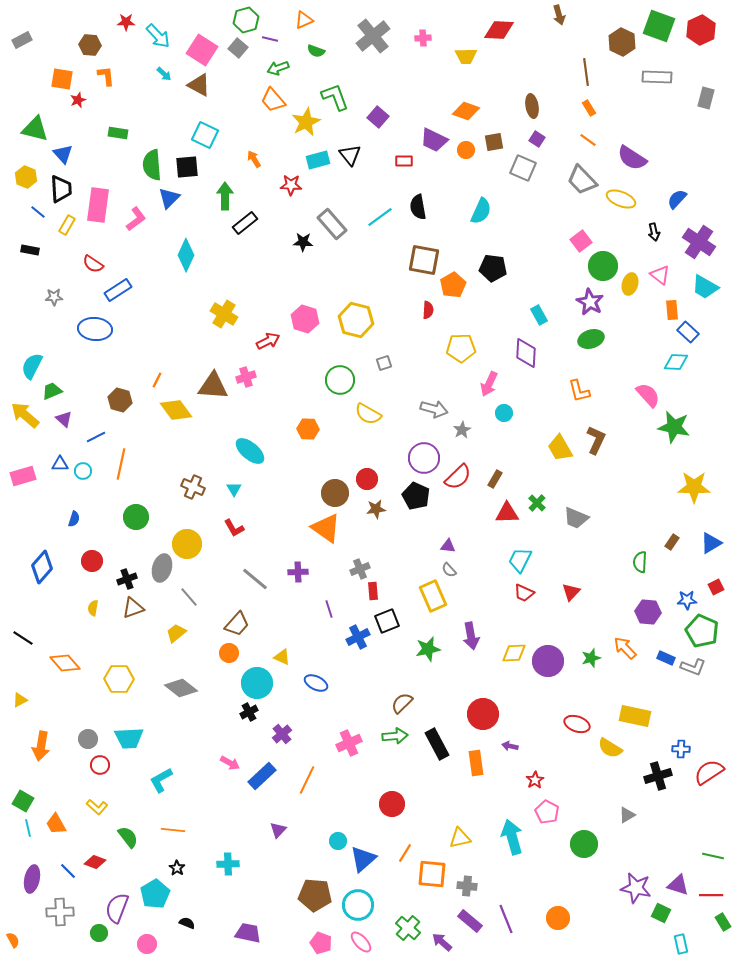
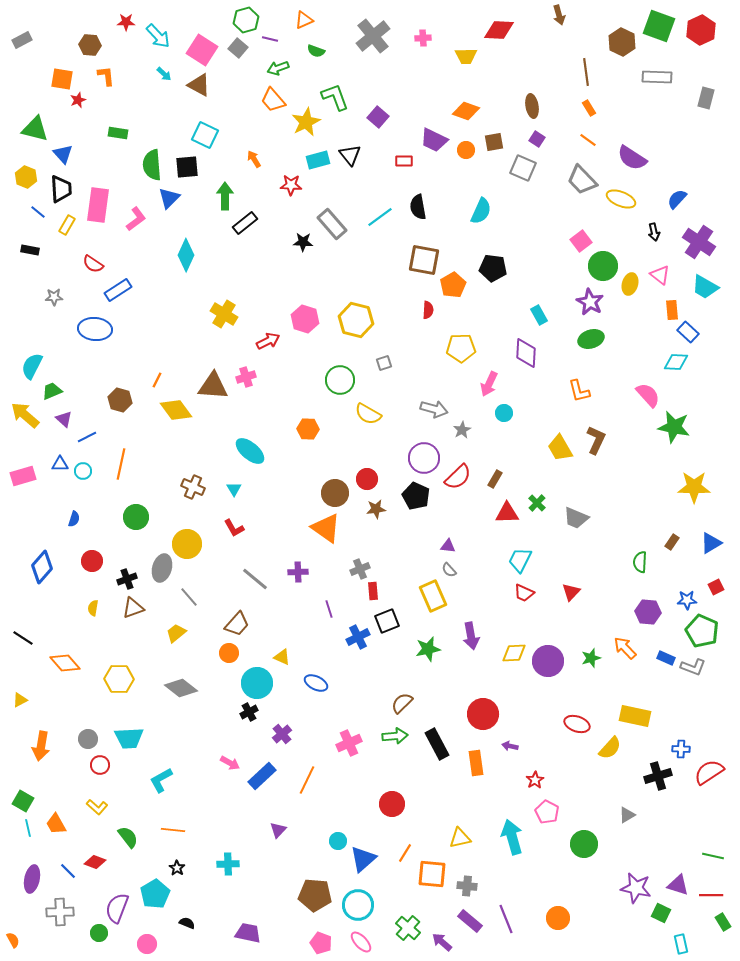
blue line at (96, 437): moved 9 px left
yellow semicircle at (610, 748): rotated 80 degrees counterclockwise
